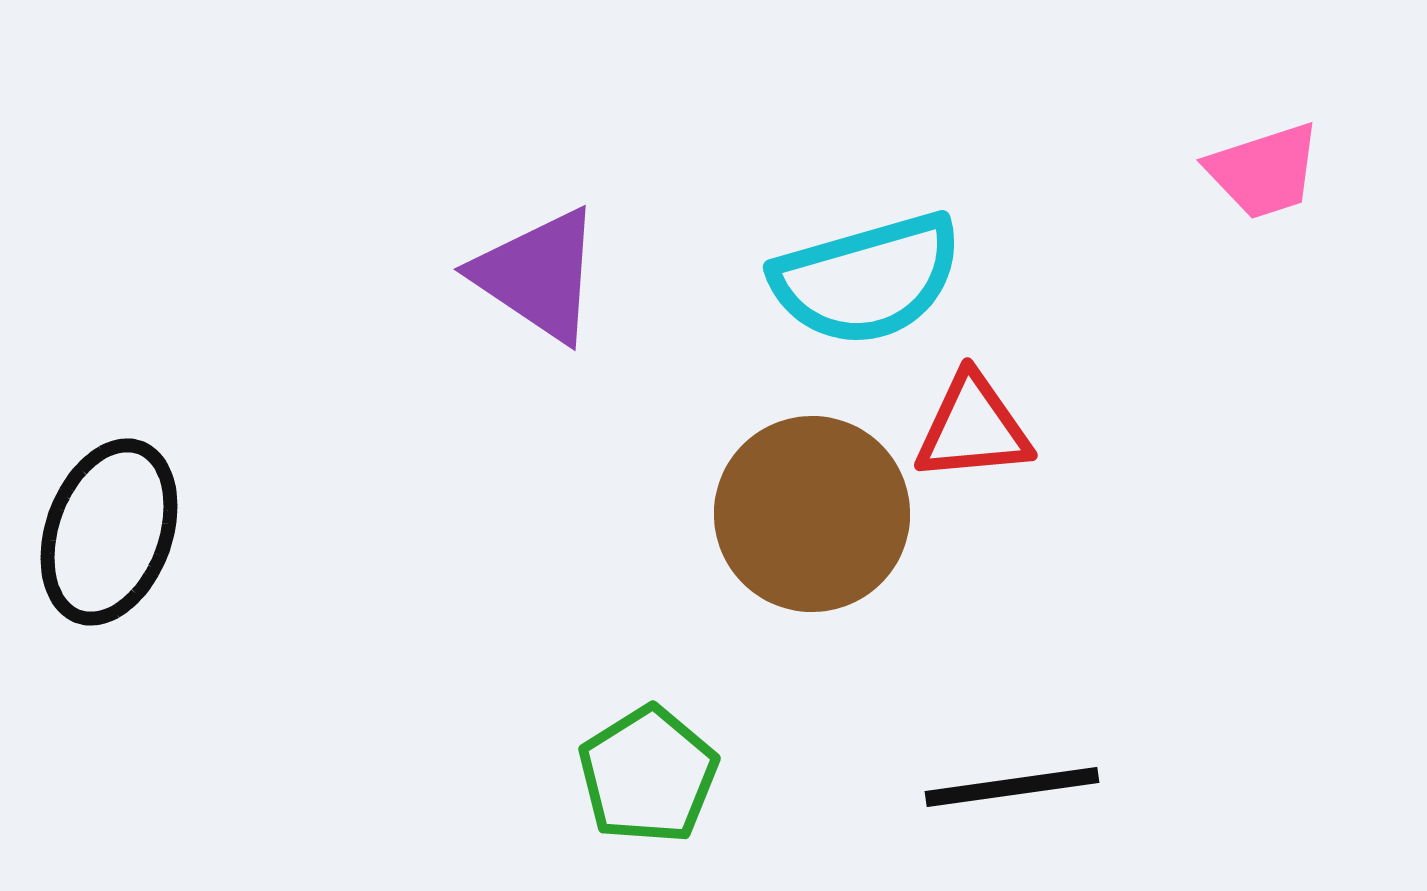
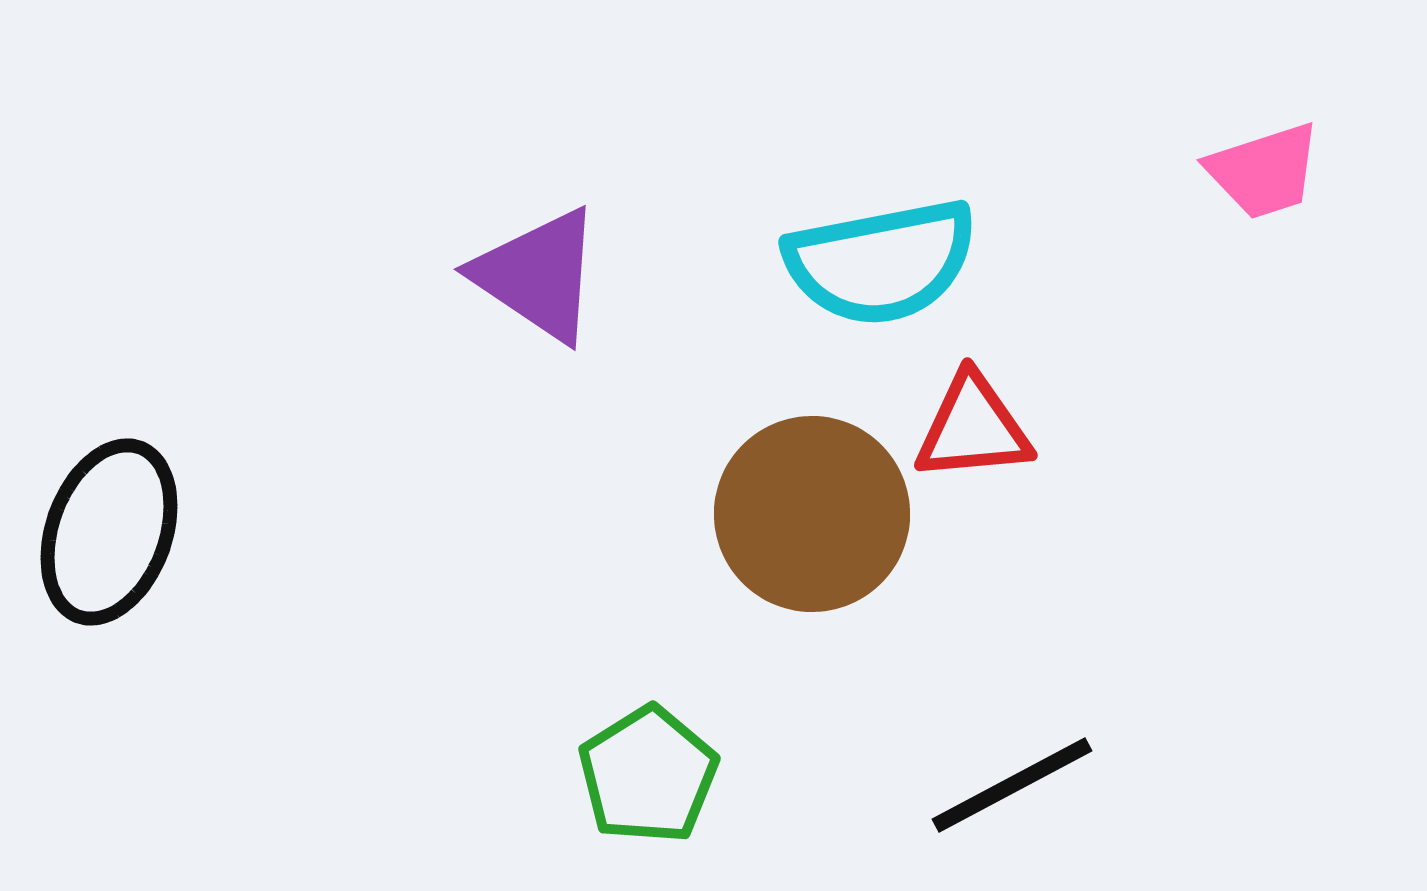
cyan semicircle: moved 14 px right, 17 px up; rotated 5 degrees clockwise
black line: moved 2 px up; rotated 20 degrees counterclockwise
